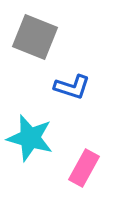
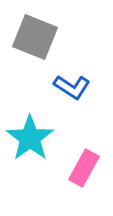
blue L-shape: rotated 15 degrees clockwise
cyan star: rotated 21 degrees clockwise
